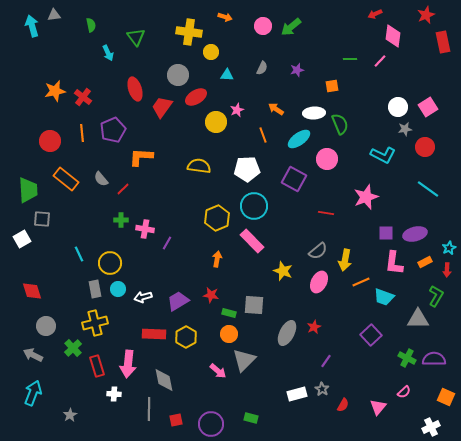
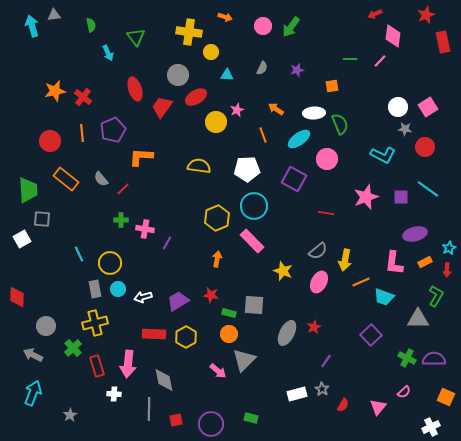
green arrow at (291, 27): rotated 15 degrees counterclockwise
gray star at (405, 129): rotated 16 degrees clockwise
purple square at (386, 233): moved 15 px right, 36 px up
red diamond at (32, 291): moved 15 px left, 6 px down; rotated 20 degrees clockwise
